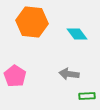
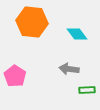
gray arrow: moved 5 px up
green rectangle: moved 6 px up
